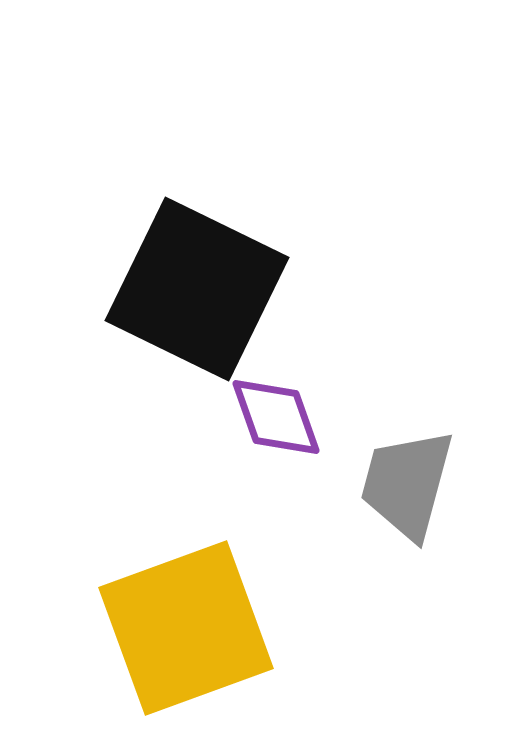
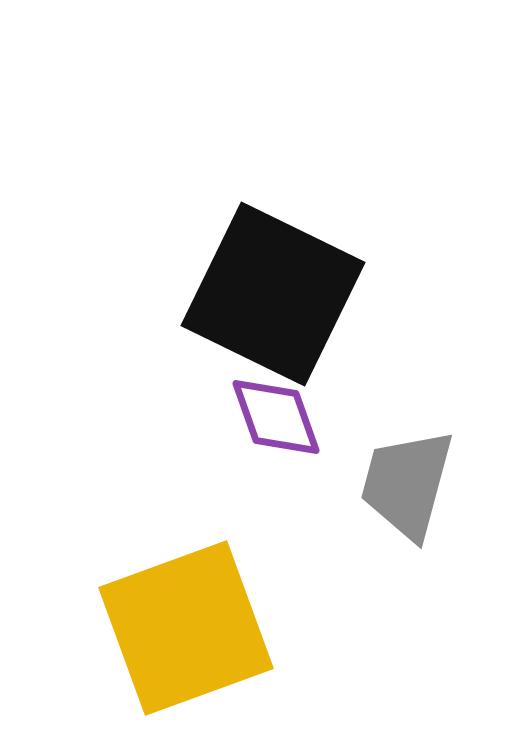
black square: moved 76 px right, 5 px down
